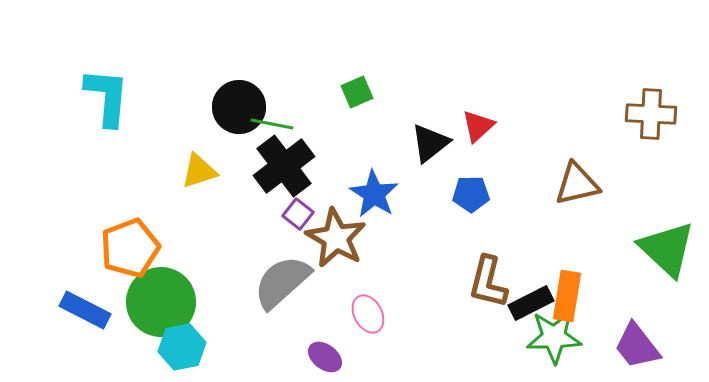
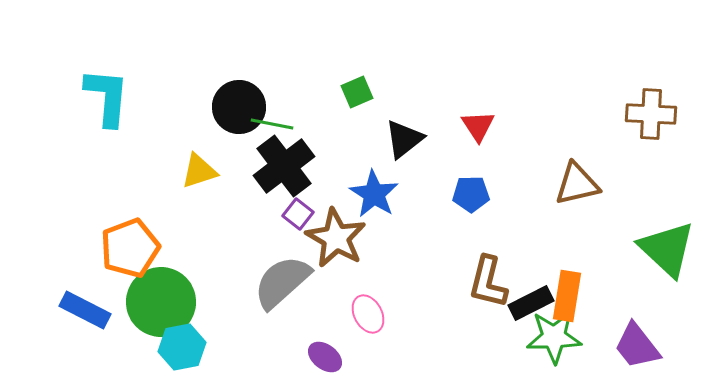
red triangle: rotated 21 degrees counterclockwise
black triangle: moved 26 px left, 4 px up
